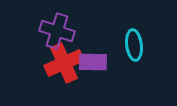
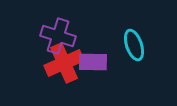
purple cross: moved 1 px right, 5 px down
cyan ellipse: rotated 12 degrees counterclockwise
